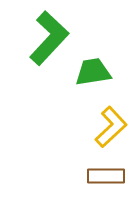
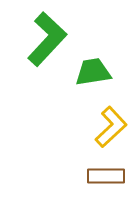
green L-shape: moved 2 px left, 1 px down
